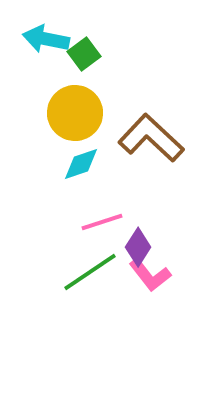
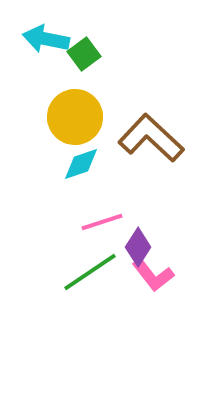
yellow circle: moved 4 px down
pink L-shape: moved 3 px right
